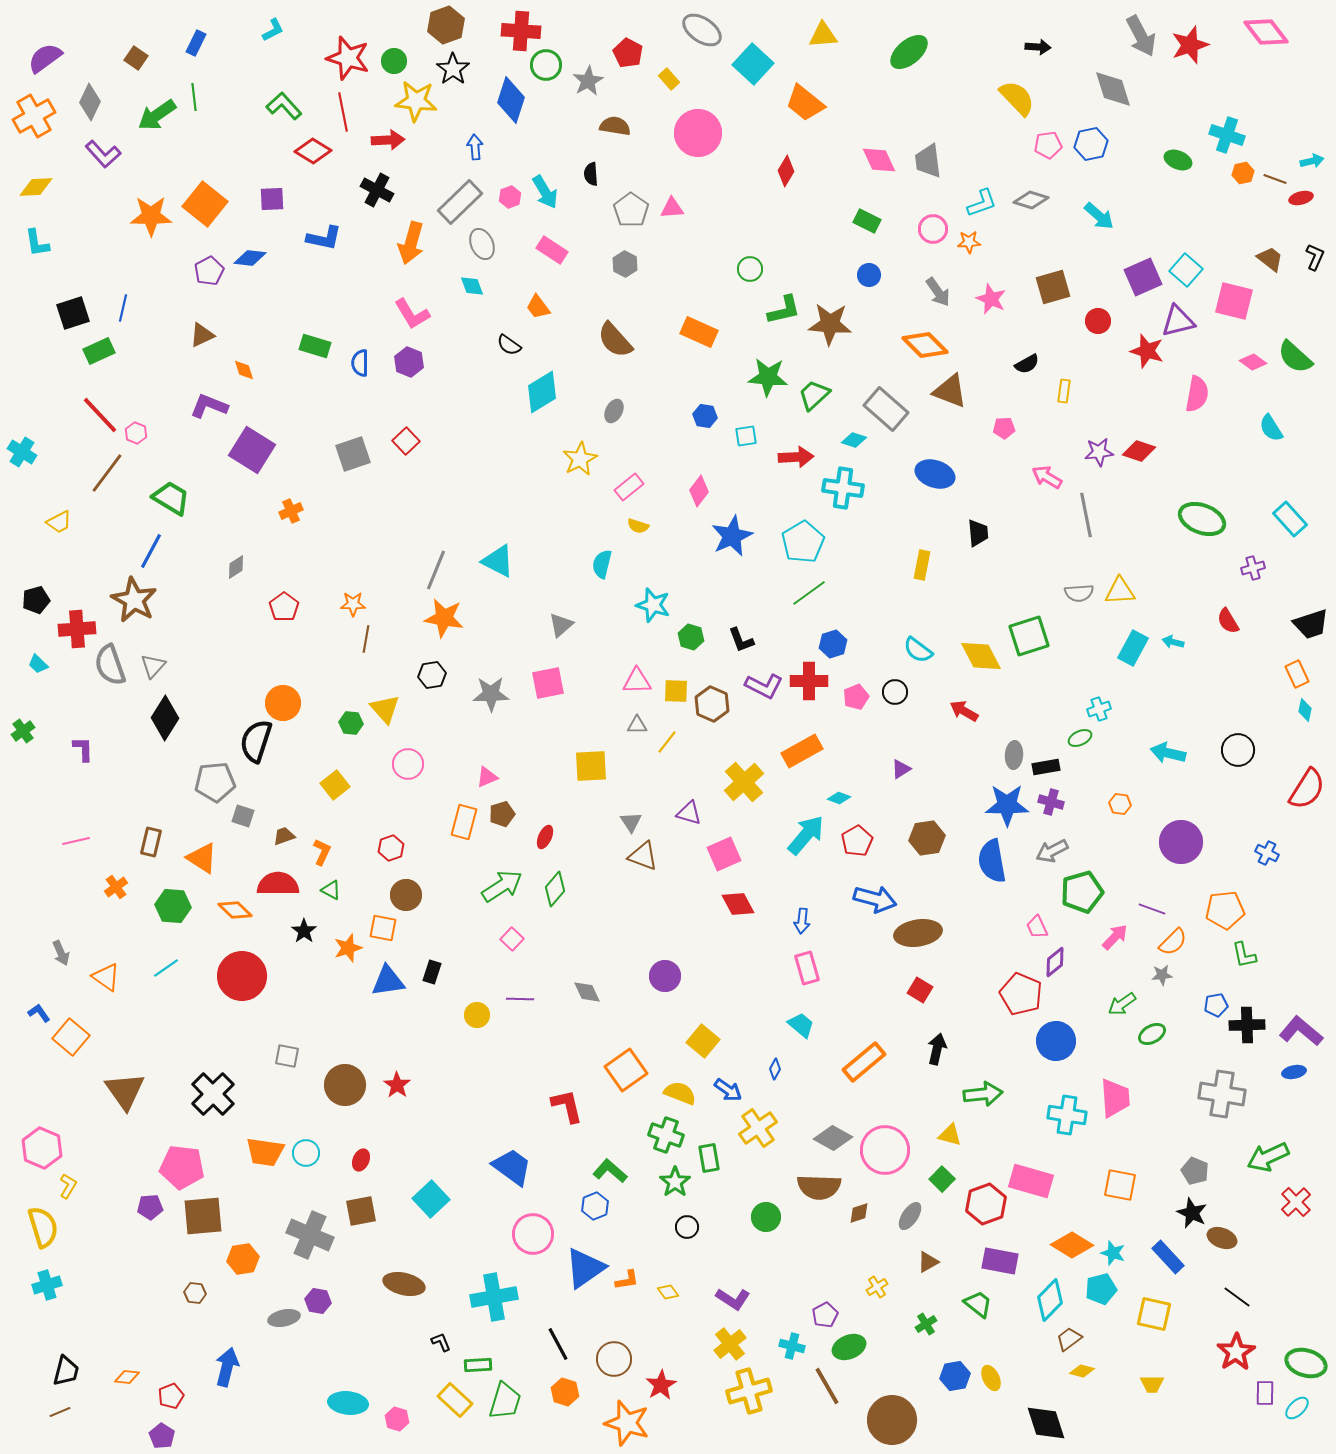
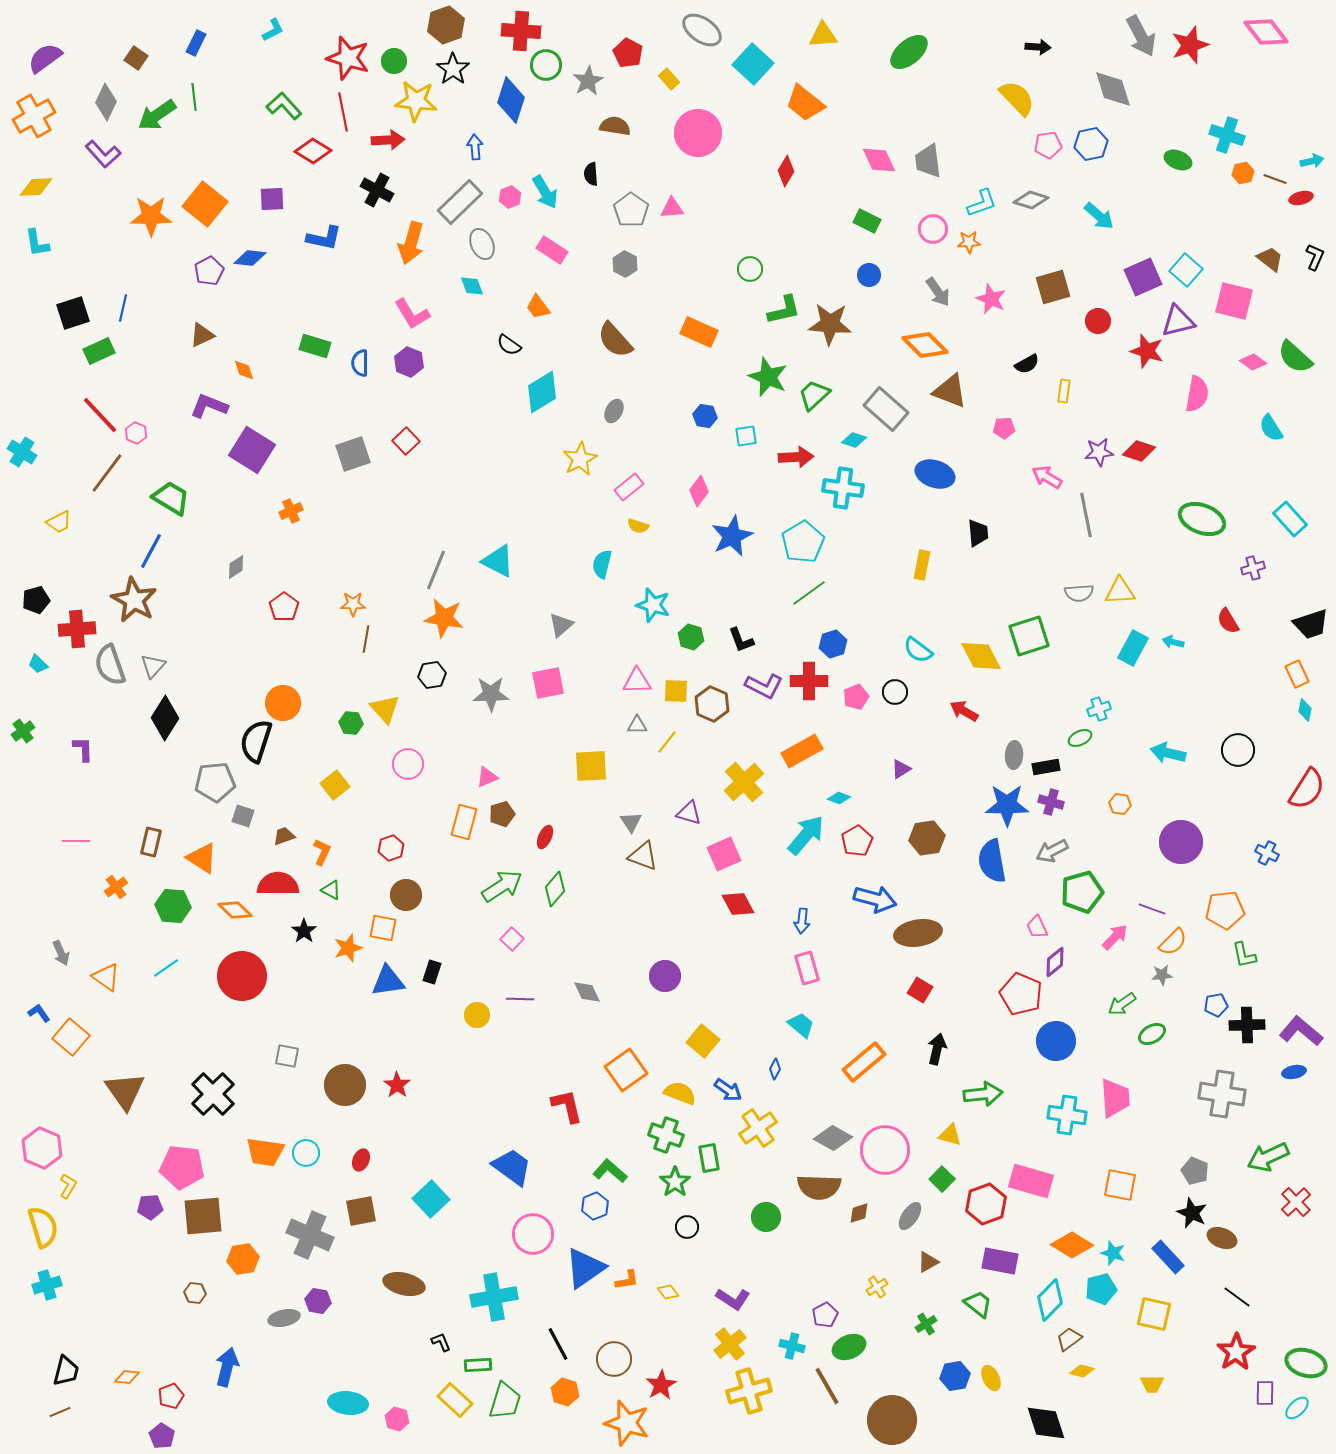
gray diamond at (90, 102): moved 16 px right
green star at (768, 377): rotated 18 degrees clockwise
pink line at (76, 841): rotated 12 degrees clockwise
